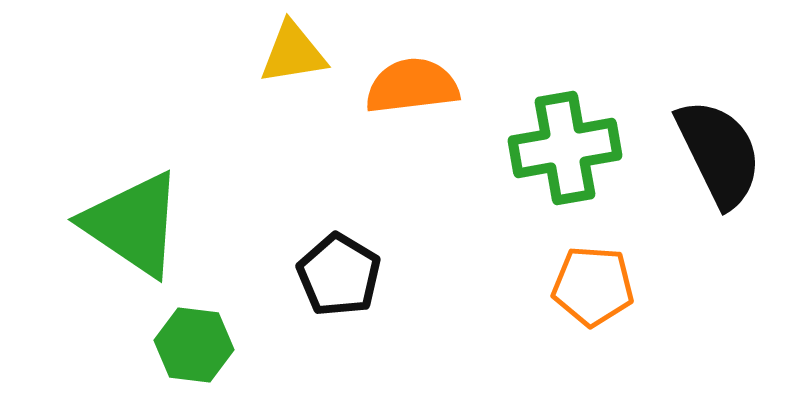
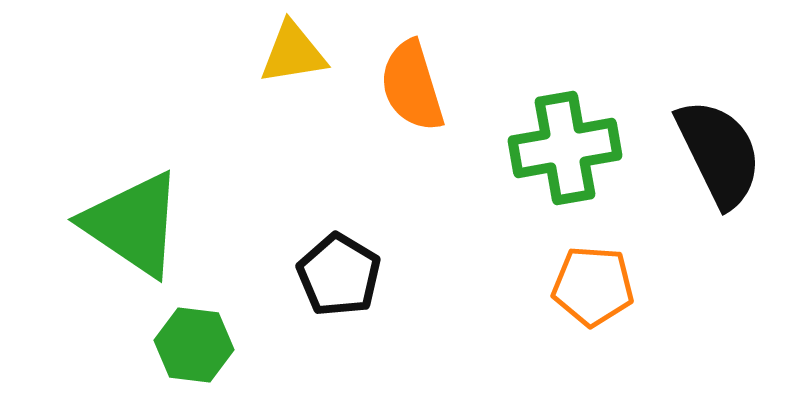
orange semicircle: rotated 100 degrees counterclockwise
